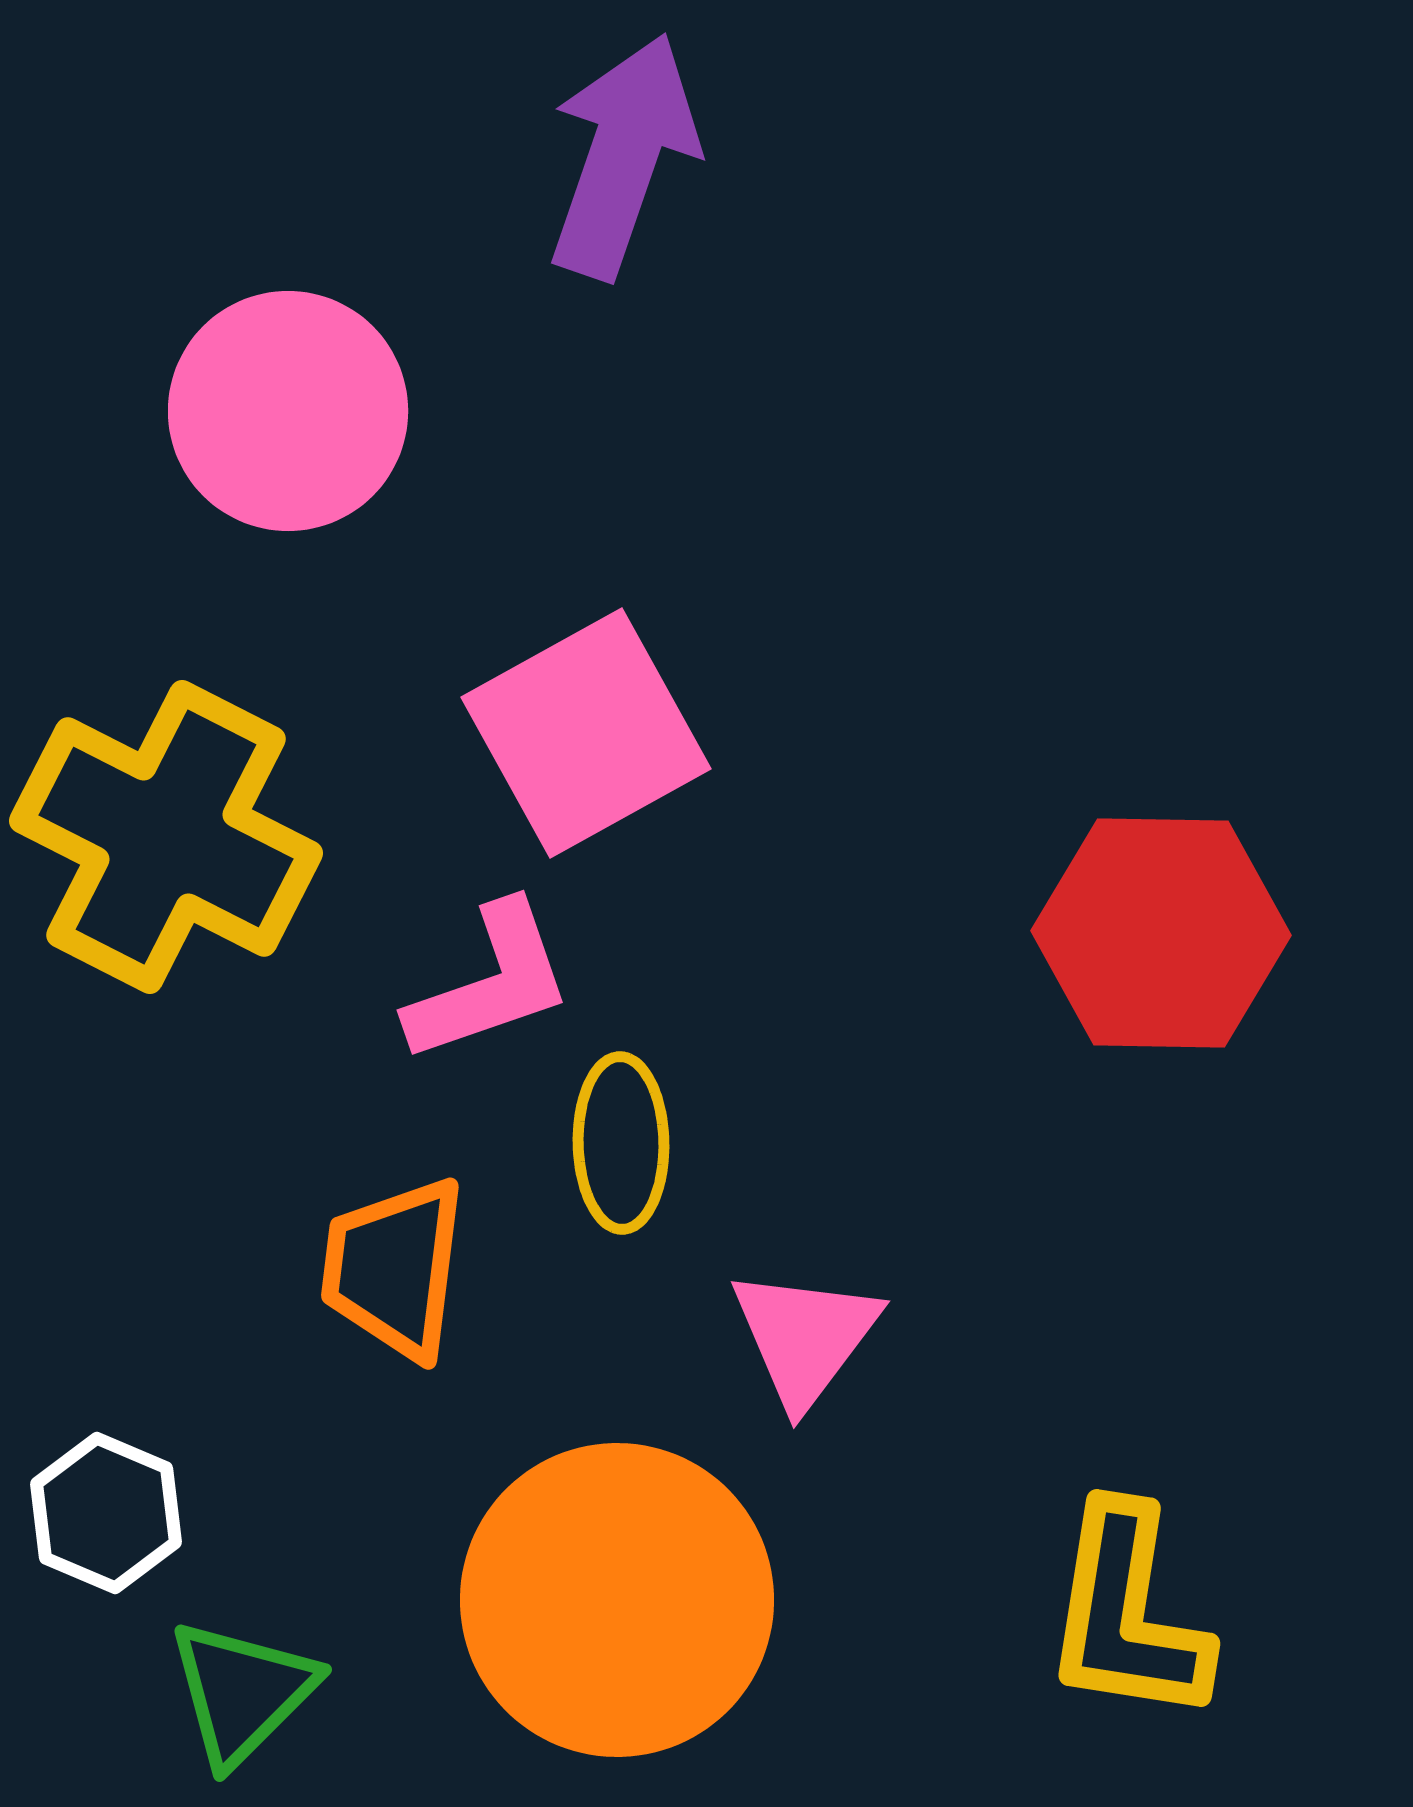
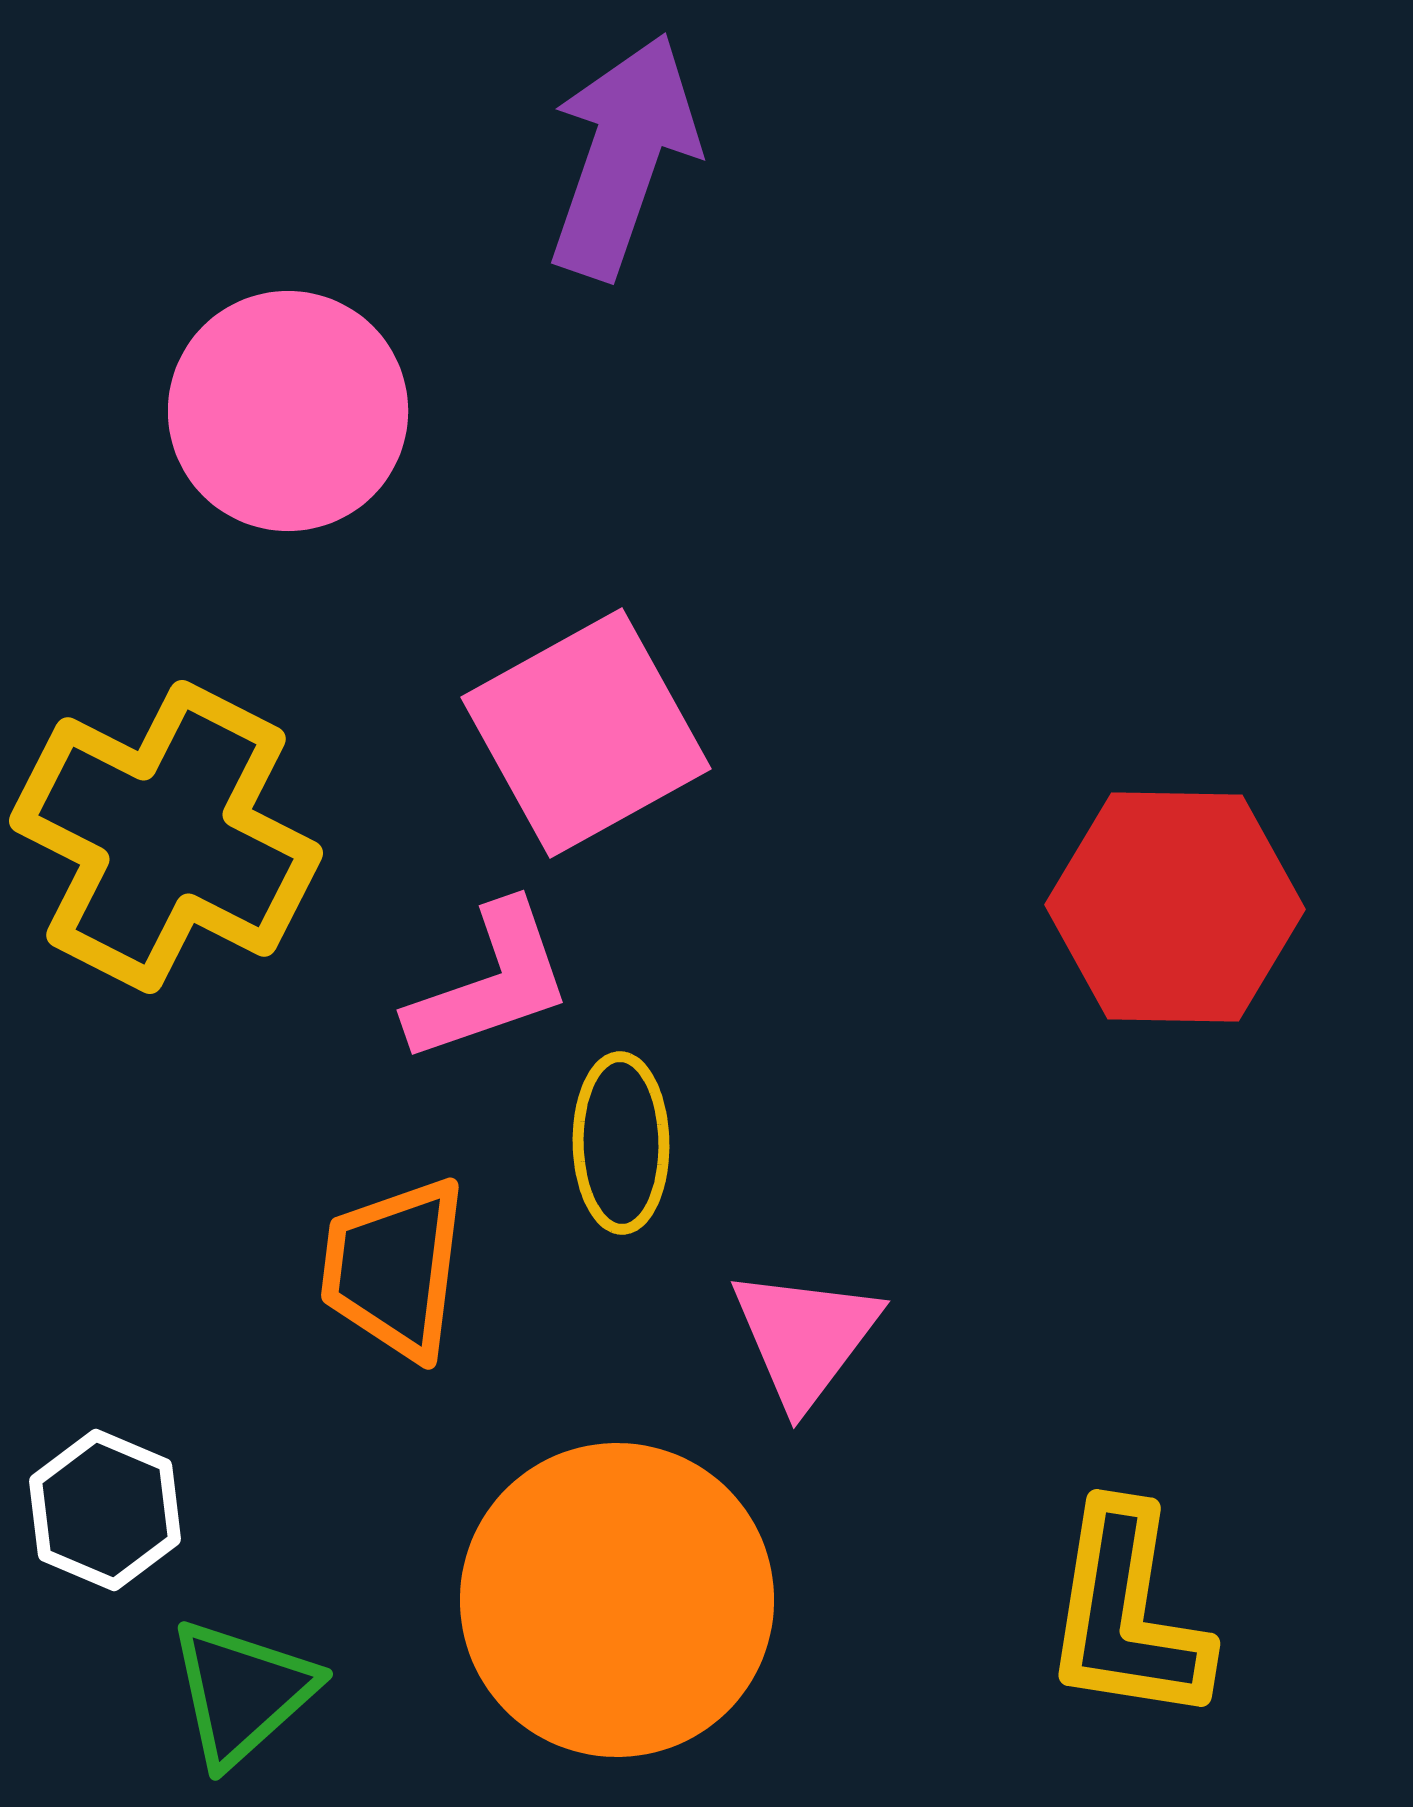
red hexagon: moved 14 px right, 26 px up
white hexagon: moved 1 px left, 3 px up
green triangle: rotated 3 degrees clockwise
